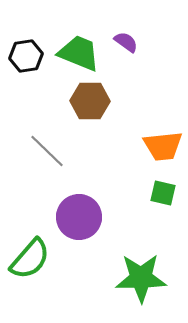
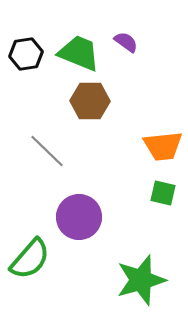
black hexagon: moved 2 px up
green star: moved 2 px down; rotated 15 degrees counterclockwise
